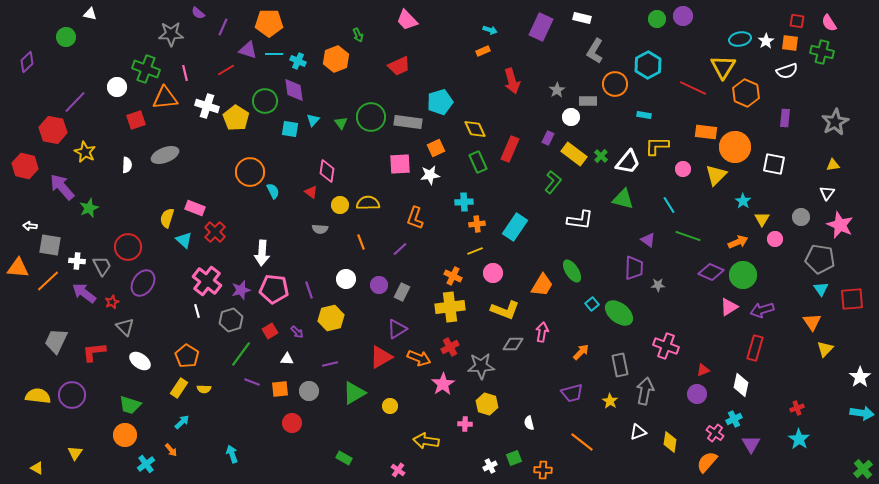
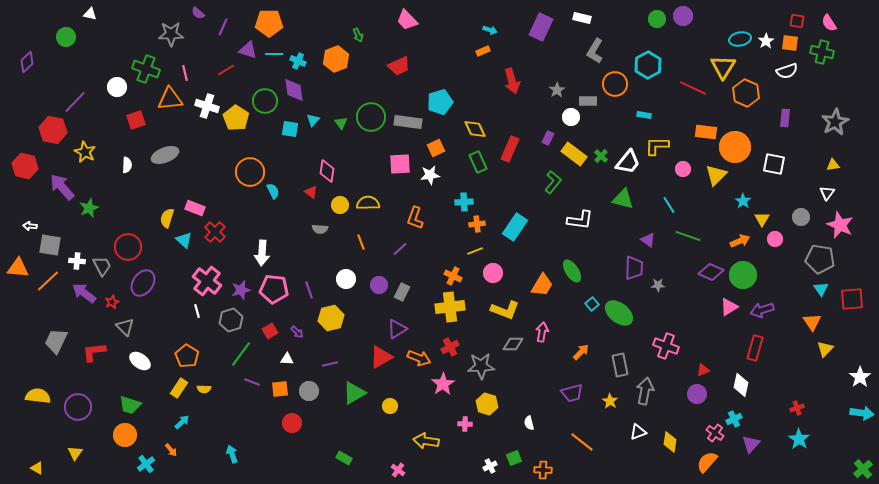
orange triangle at (165, 98): moved 5 px right, 1 px down
orange arrow at (738, 242): moved 2 px right, 1 px up
purple circle at (72, 395): moved 6 px right, 12 px down
purple triangle at (751, 444): rotated 12 degrees clockwise
